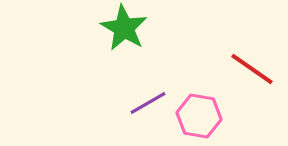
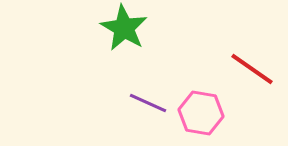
purple line: rotated 54 degrees clockwise
pink hexagon: moved 2 px right, 3 px up
